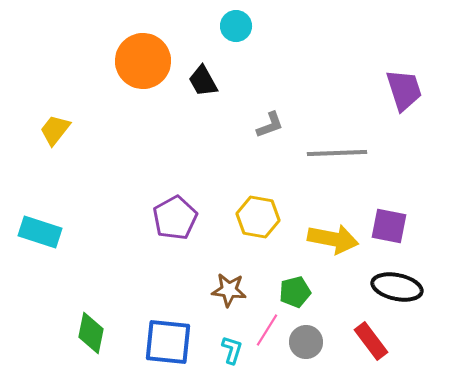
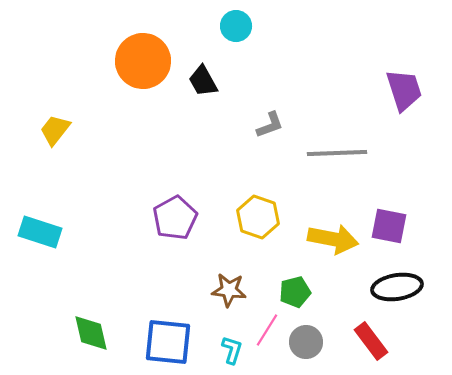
yellow hexagon: rotated 9 degrees clockwise
black ellipse: rotated 21 degrees counterclockwise
green diamond: rotated 24 degrees counterclockwise
